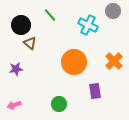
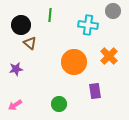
green line: rotated 48 degrees clockwise
cyan cross: rotated 18 degrees counterclockwise
orange cross: moved 5 px left, 5 px up
pink arrow: moved 1 px right; rotated 16 degrees counterclockwise
